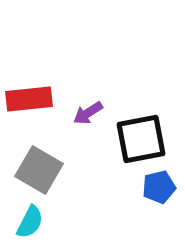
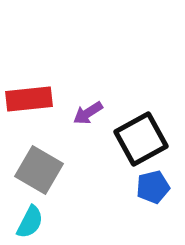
black square: rotated 18 degrees counterclockwise
blue pentagon: moved 6 px left
